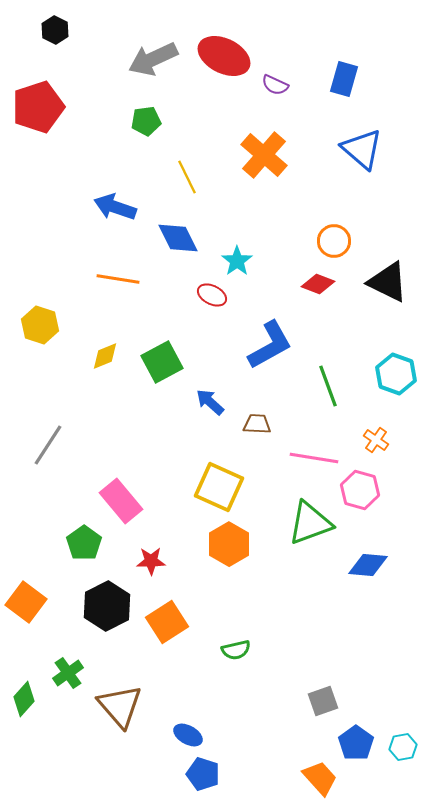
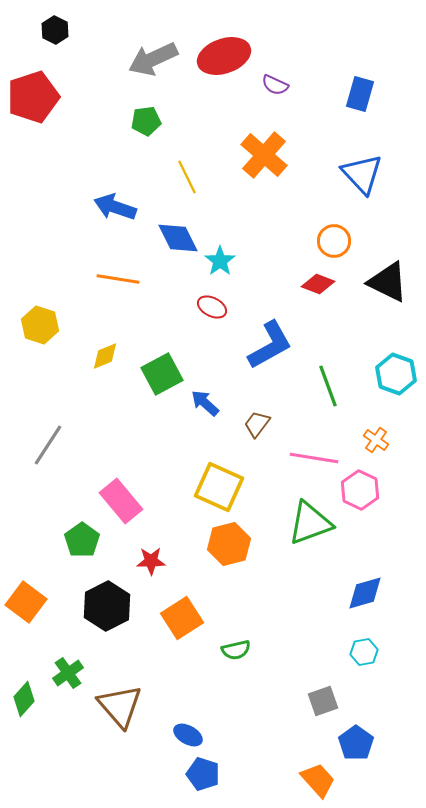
red ellipse at (224, 56): rotated 45 degrees counterclockwise
blue rectangle at (344, 79): moved 16 px right, 15 px down
red pentagon at (38, 107): moved 5 px left, 10 px up
blue triangle at (362, 149): moved 25 px down; rotated 6 degrees clockwise
cyan star at (237, 261): moved 17 px left
red ellipse at (212, 295): moved 12 px down
green square at (162, 362): moved 12 px down
blue arrow at (210, 402): moved 5 px left, 1 px down
brown trapezoid at (257, 424): rotated 56 degrees counterclockwise
pink hexagon at (360, 490): rotated 9 degrees clockwise
green pentagon at (84, 543): moved 2 px left, 3 px up
orange hexagon at (229, 544): rotated 15 degrees clockwise
blue diamond at (368, 565): moved 3 px left, 28 px down; rotated 21 degrees counterclockwise
orange square at (167, 622): moved 15 px right, 4 px up
cyan hexagon at (403, 747): moved 39 px left, 95 px up
orange trapezoid at (320, 778): moved 2 px left, 2 px down
